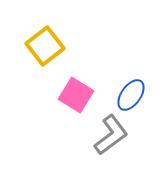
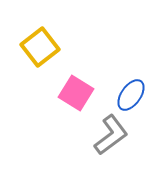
yellow square: moved 5 px left, 1 px down
pink square: moved 2 px up
